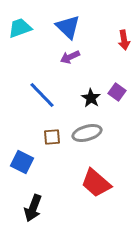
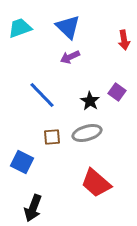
black star: moved 1 px left, 3 px down
